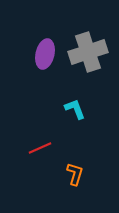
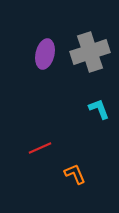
gray cross: moved 2 px right
cyan L-shape: moved 24 px right
orange L-shape: rotated 40 degrees counterclockwise
